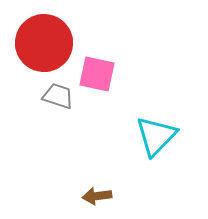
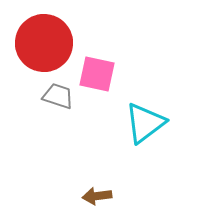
cyan triangle: moved 11 px left, 13 px up; rotated 9 degrees clockwise
